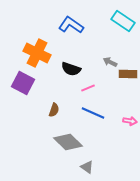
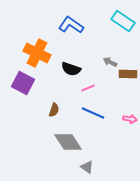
pink arrow: moved 2 px up
gray diamond: rotated 12 degrees clockwise
